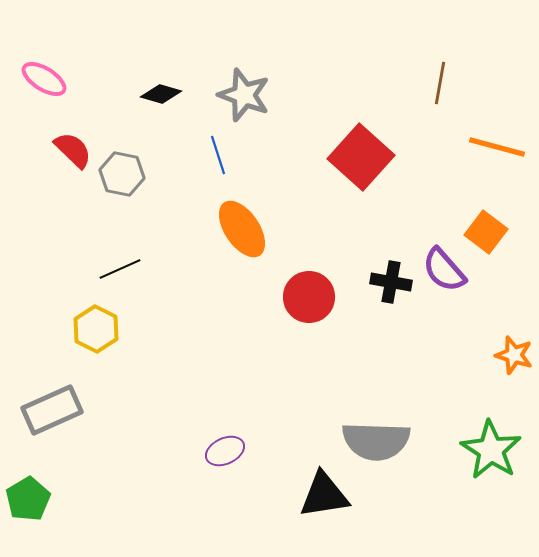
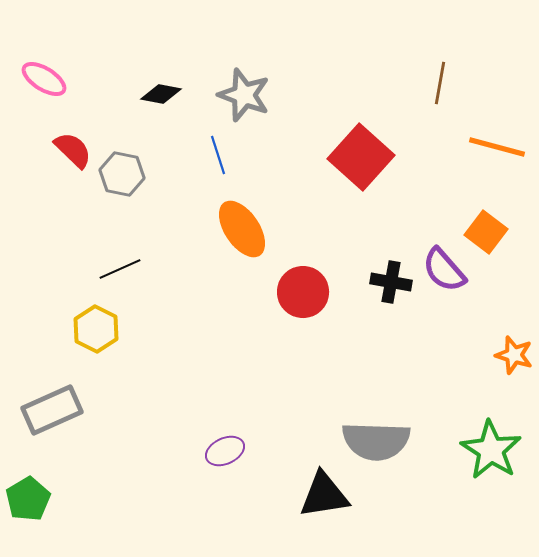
black diamond: rotated 6 degrees counterclockwise
red circle: moved 6 px left, 5 px up
